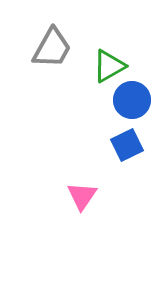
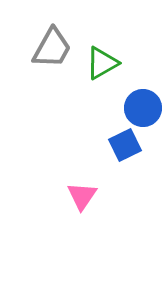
green triangle: moved 7 px left, 3 px up
blue circle: moved 11 px right, 8 px down
blue square: moved 2 px left
